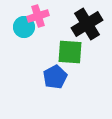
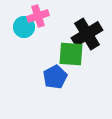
black cross: moved 10 px down
green square: moved 1 px right, 2 px down
